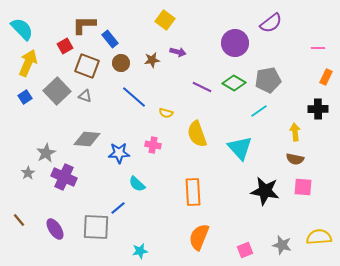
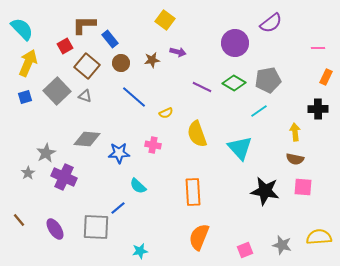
brown square at (87, 66): rotated 20 degrees clockwise
blue square at (25, 97): rotated 16 degrees clockwise
yellow semicircle at (166, 113): rotated 40 degrees counterclockwise
cyan semicircle at (137, 184): moved 1 px right, 2 px down
